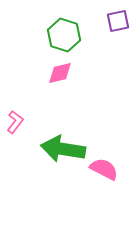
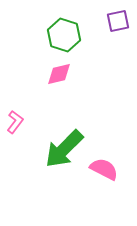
pink diamond: moved 1 px left, 1 px down
green arrow: moved 1 px right; rotated 54 degrees counterclockwise
